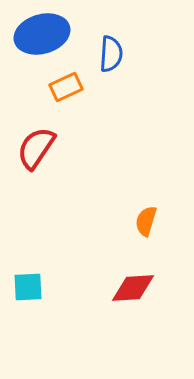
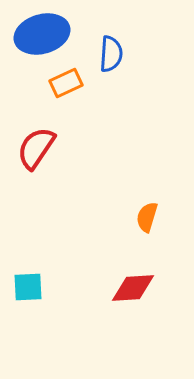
orange rectangle: moved 4 px up
orange semicircle: moved 1 px right, 4 px up
